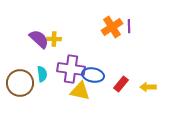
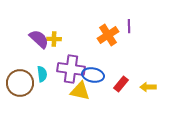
orange cross: moved 4 px left, 8 px down
